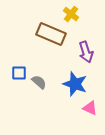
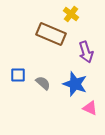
blue square: moved 1 px left, 2 px down
gray semicircle: moved 4 px right, 1 px down
